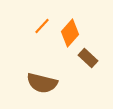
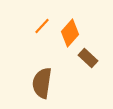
brown semicircle: rotated 84 degrees clockwise
